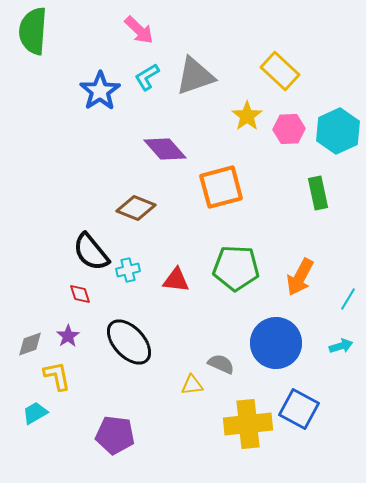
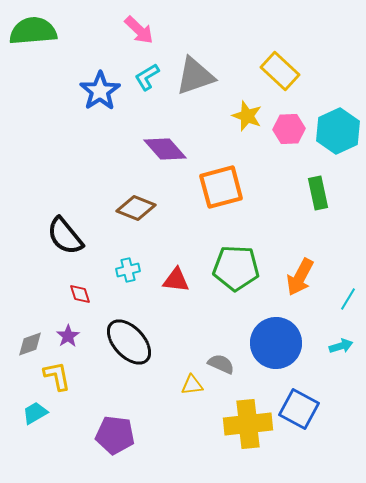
green semicircle: rotated 81 degrees clockwise
yellow star: rotated 16 degrees counterclockwise
black semicircle: moved 26 px left, 16 px up
